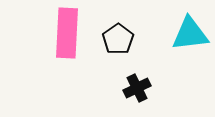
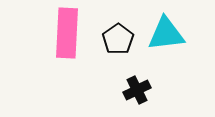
cyan triangle: moved 24 px left
black cross: moved 2 px down
